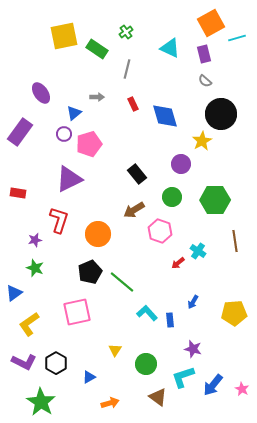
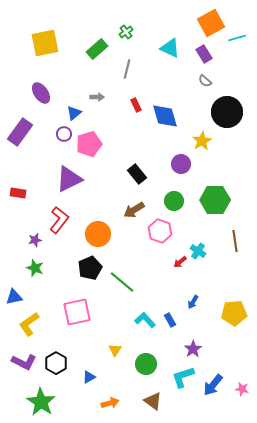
yellow square at (64, 36): moved 19 px left, 7 px down
green rectangle at (97, 49): rotated 75 degrees counterclockwise
purple rectangle at (204, 54): rotated 18 degrees counterclockwise
red rectangle at (133, 104): moved 3 px right, 1 px down
black circle at (221, 114): moved 6 px right, 2 px up
green circle at (172, 197): moved 2 px right, 4 px down
red L-shape at (59, 220): rotated 20 degrees clockwise
red arrow at (178, 263): moved 2 px right, 1 px up
black pentagon at (90, 272): moved 4 px up
blue triangle at (14, 293): moved 4 px down; rotated 24 degrees clockwise
cyan L-shape at (147, 313): moved 2 px left, 7 px down
blue rectangle at (170, 320): rotated 24 degrees counterclockwise
purple star at (193, 349): rotated 24 degrees clockwise
pink star at (242, 389): rotated 16 degrees counterclockwise
brown triangle at (158, 397): moved 5 px left, 4 px down
